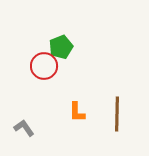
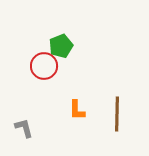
green pentagon: moved 1 px up
orange L-shape: moved 2 px up
gray L-shape: rotated 20 degrees clockwise
